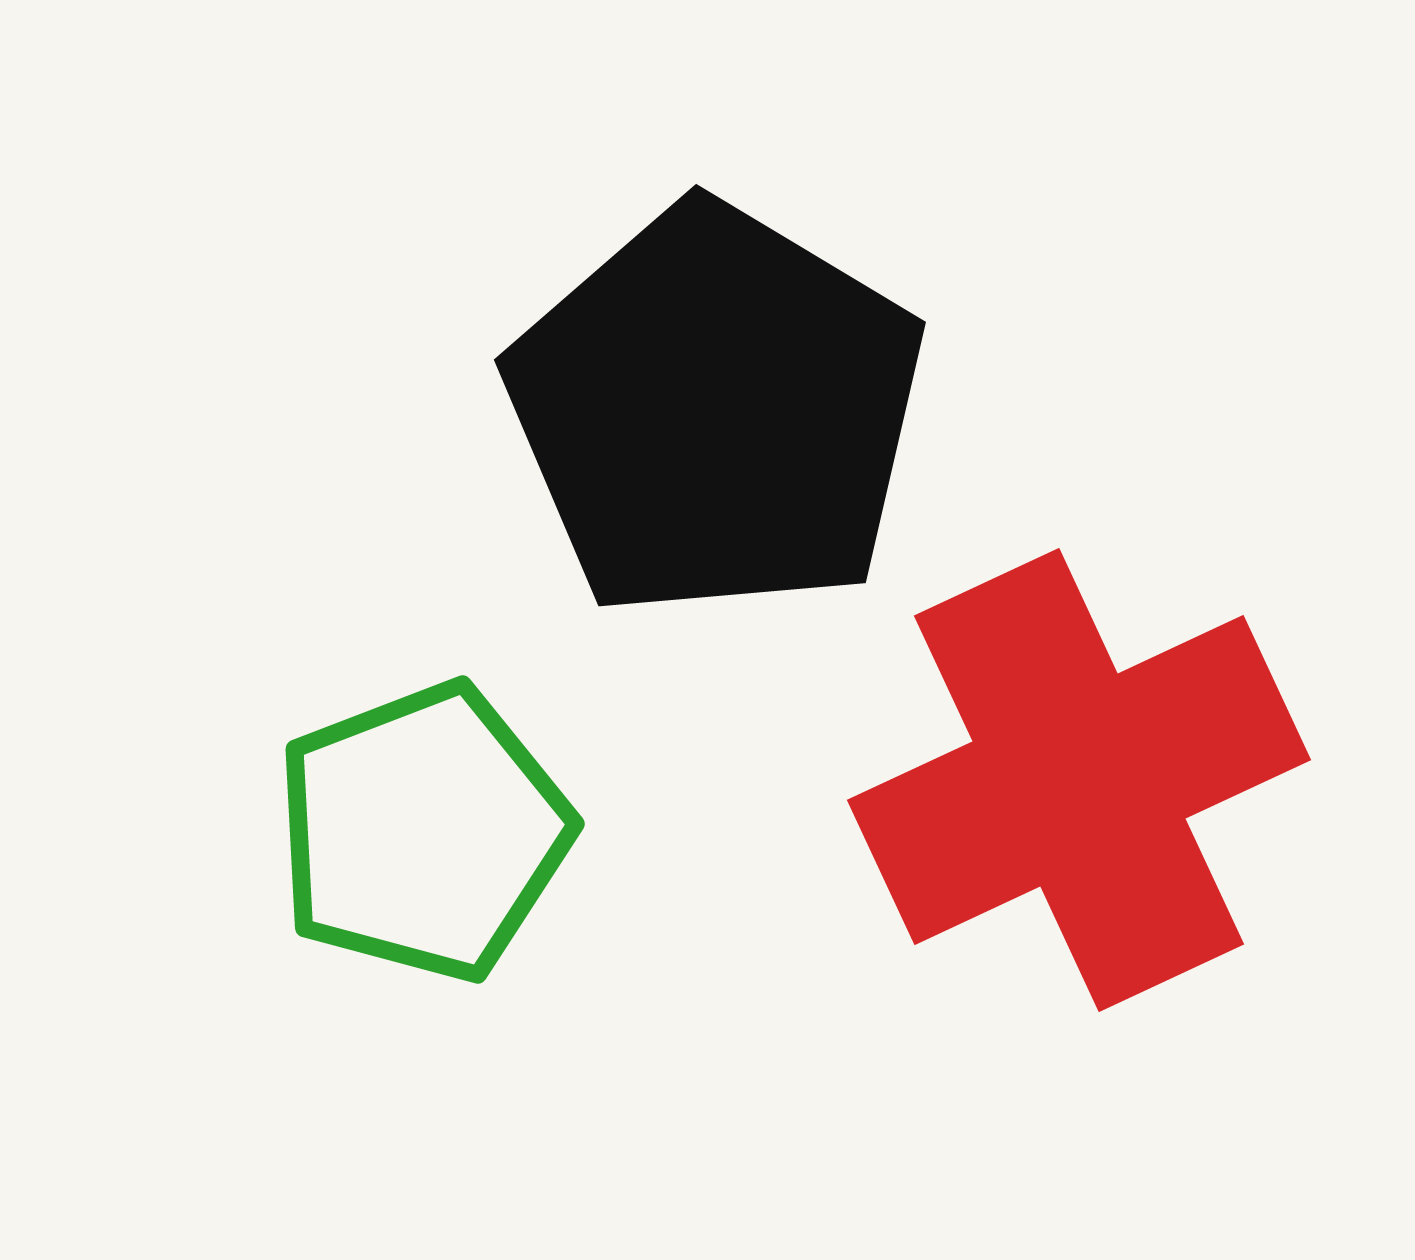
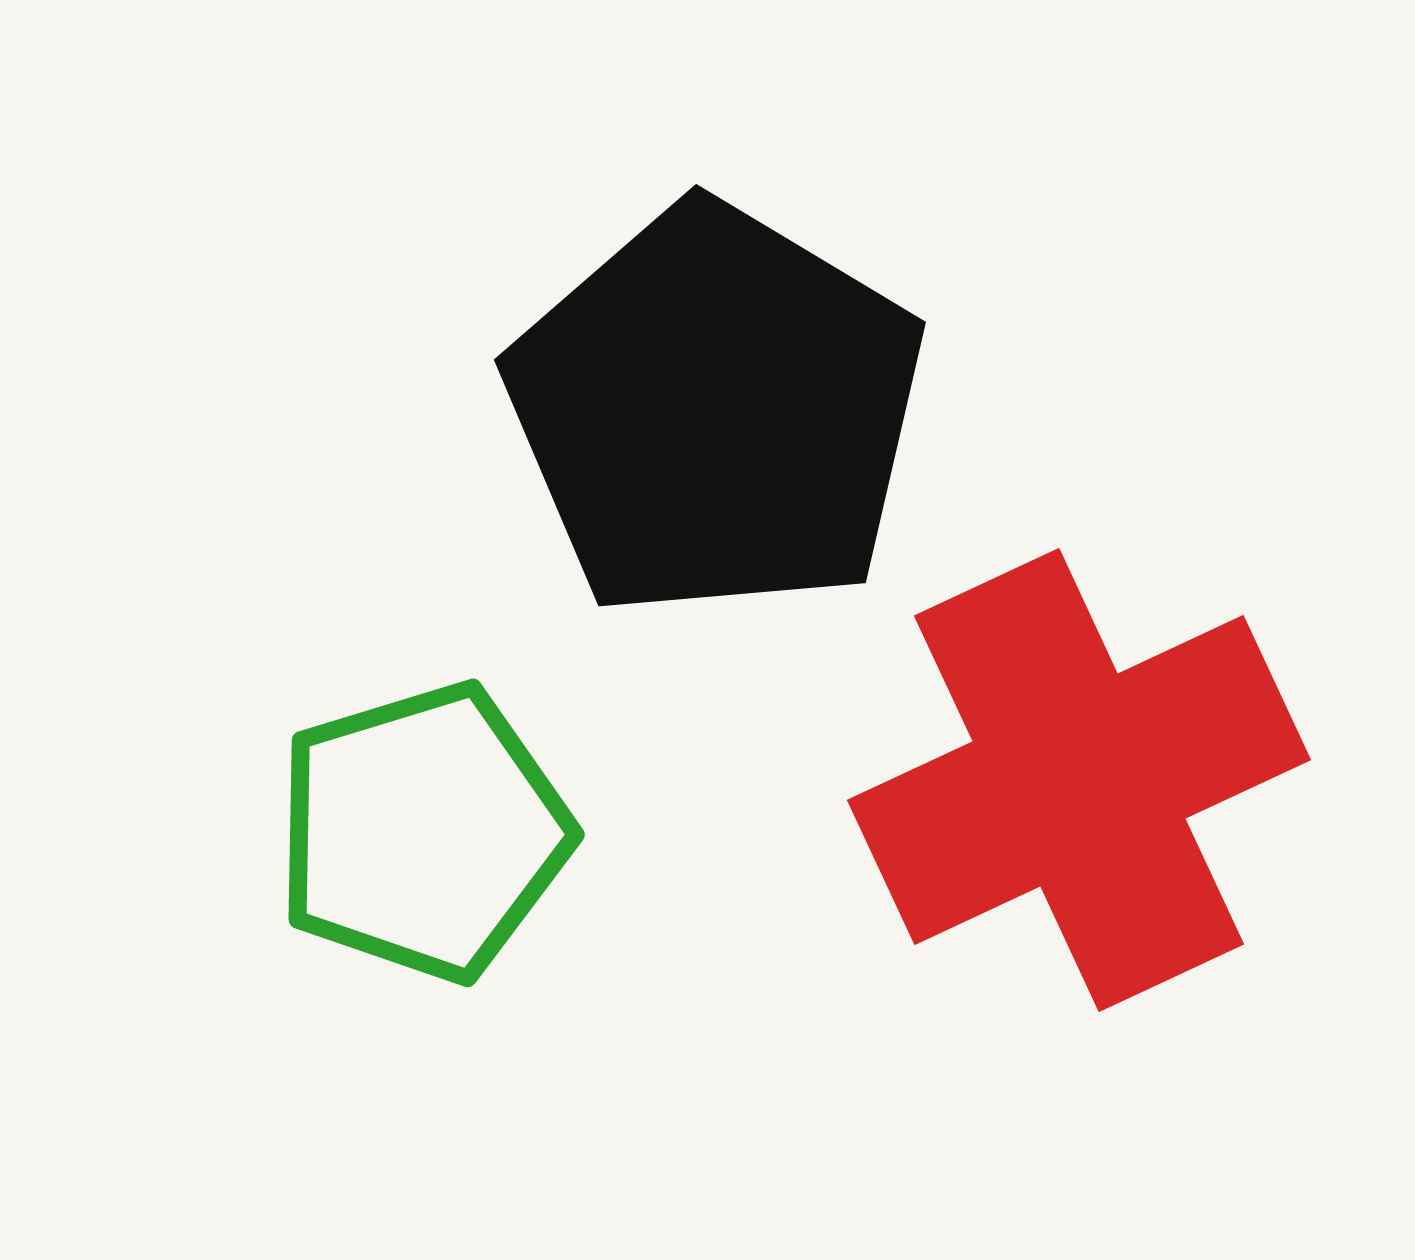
green pentagon: rotated 4 degrees clockwise
